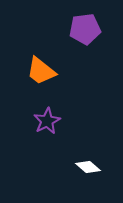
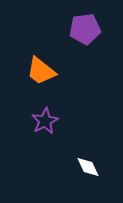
purple star: moved 2 px left
white diamond: rotated 25 degrees clockwise
